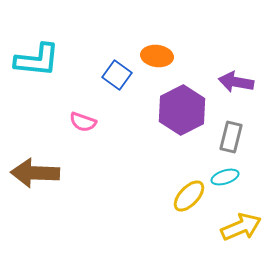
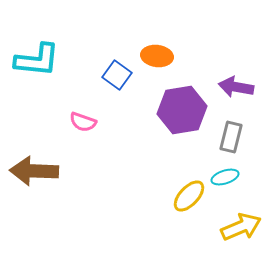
purple arrow: moved 5 px down
purple hexagon: rotated 18 degrees clockwise
brown arrow: moved 1 px left, 2 px up
